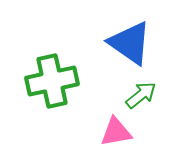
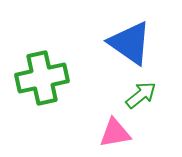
green cross: moved 10 px left, 3 px up
pink triangle: moved 1 px left, 1 px down
